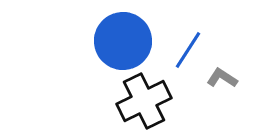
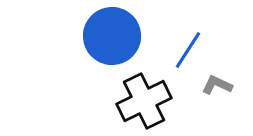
blue circle: moved 11 px left, 5 px up
gray L-shape: moved 5 px left, 7 px down; rotated 8 degrees counterclockwise
